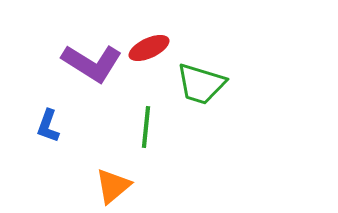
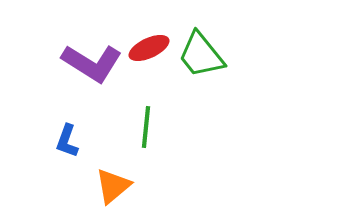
green trapezoid: moved 29 px up; rotated 34 degrees clockwise
blue L-shape: moved 19 px right, 15 px down
